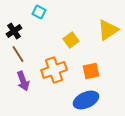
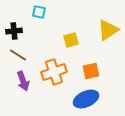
cyan square: rotated 16 degrees counterclockwise
black cross: rotated 28 degrees clockwise
yellow square: rotated 21 degrees clockwise
brown line: moved 1 px down; rotated 24 degrees counterclockwise
orange cross: moved 2 px down
blue ellipse: moved 1 px up
